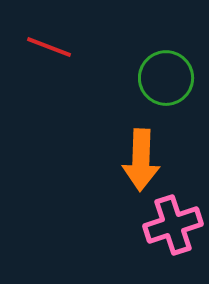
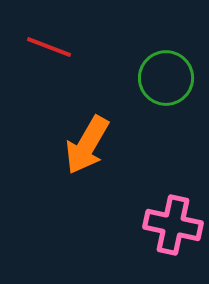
orange arrow: moved 54 px left, 15 px up; rotated 28 degrees clockwise
pink cross: rotated 30 degrees clockwise
